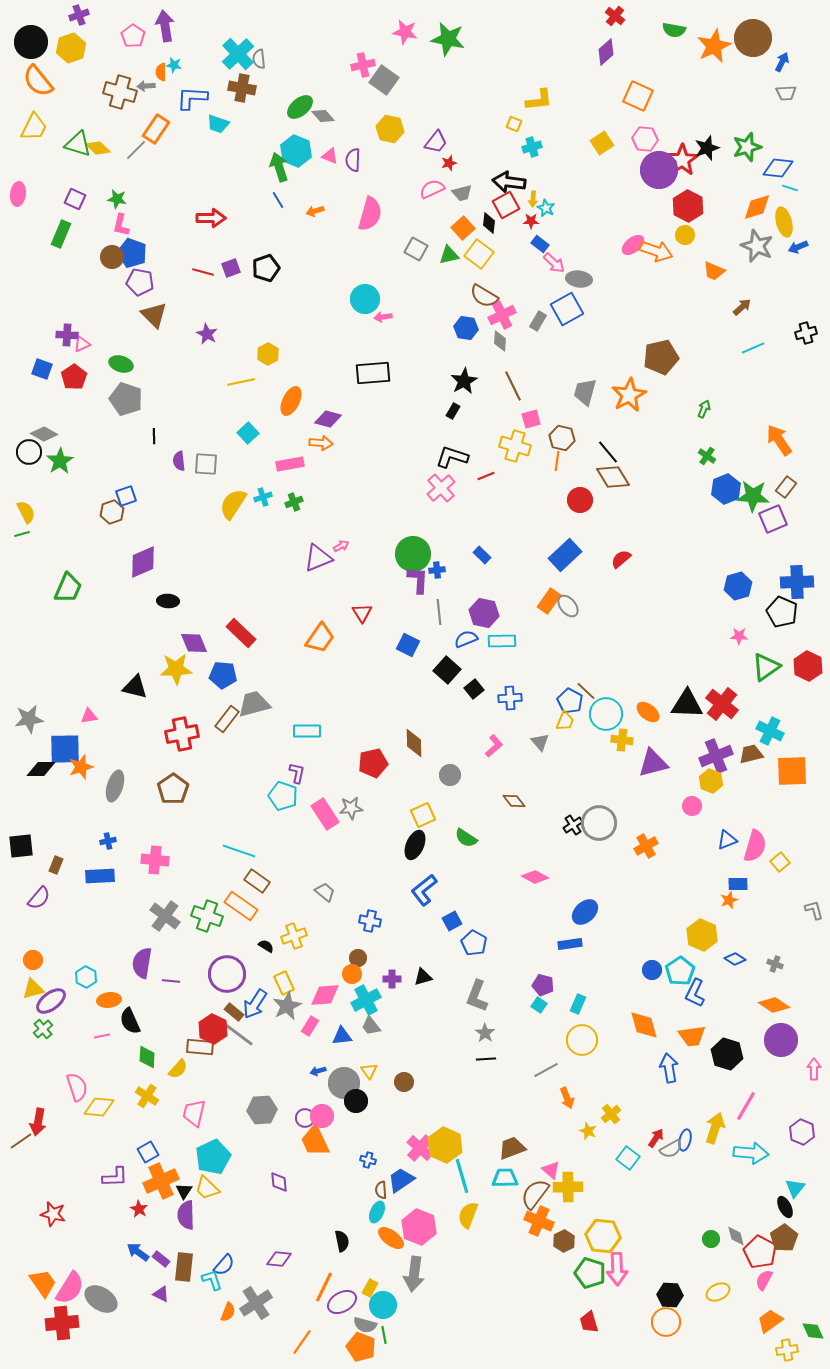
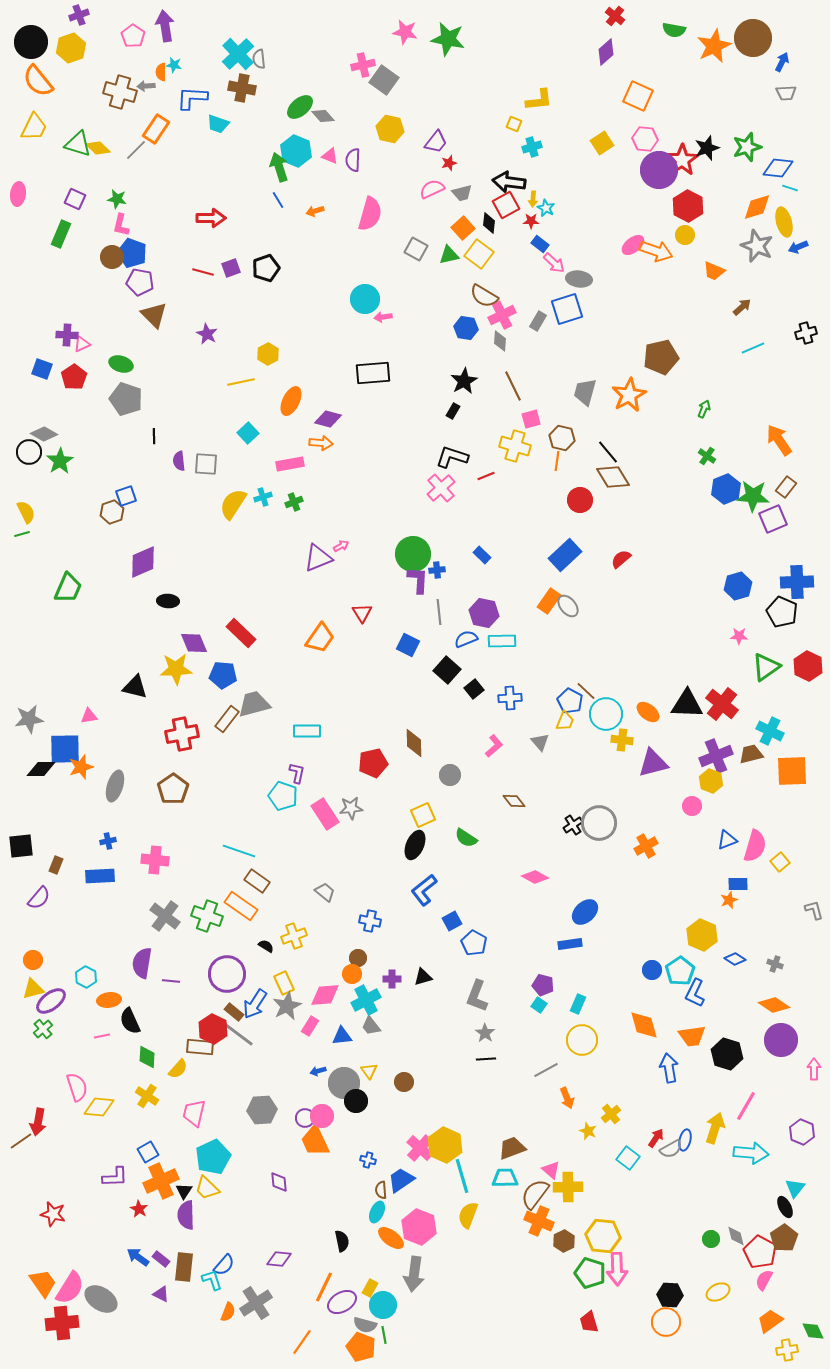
blue square at (567, 309): rotated 12 degrees clockwise
blue arrow at (138, 1252): moved 5 px down
